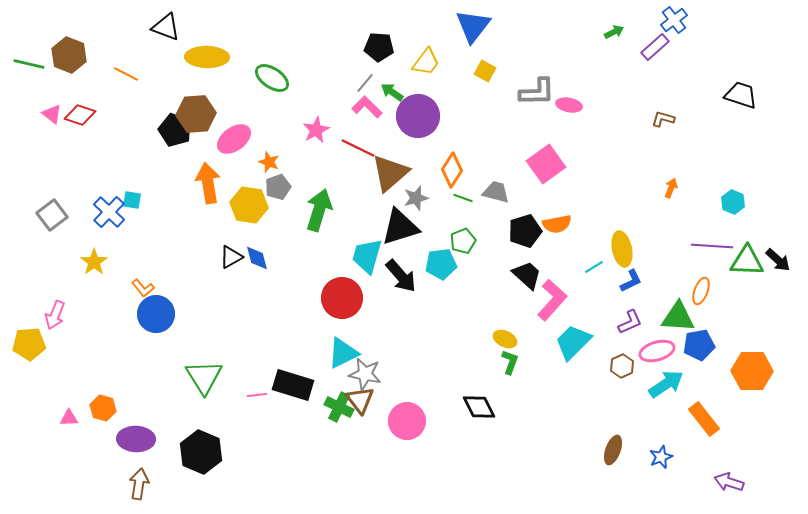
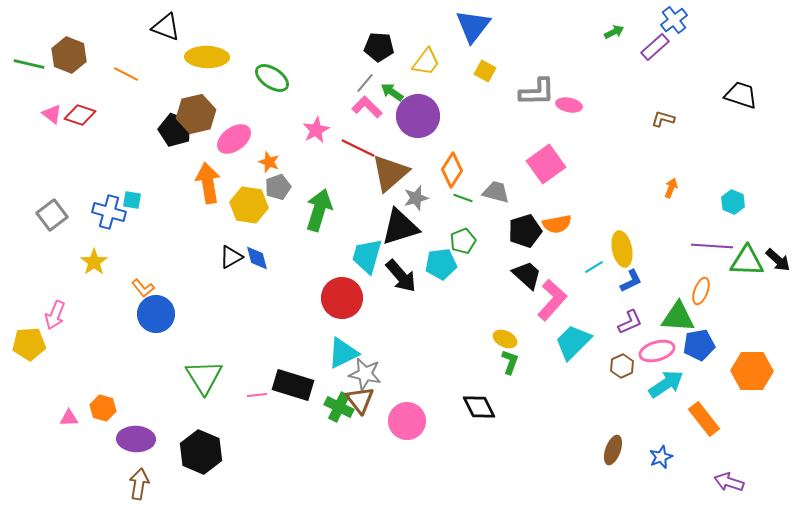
brown hexagon at (196, 114): rotated 9 degrees counterclockwise
blue cross at (109, 212): rotated 28 degrees counterclockwise
